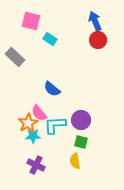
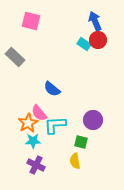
cyan rectangle: moved 34 px right, 5 px down
purple circle: moved 12 px right
cyan star: moved 5 px down
